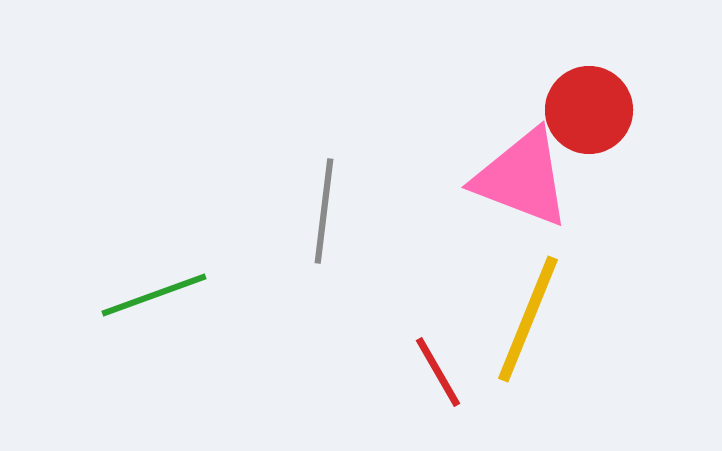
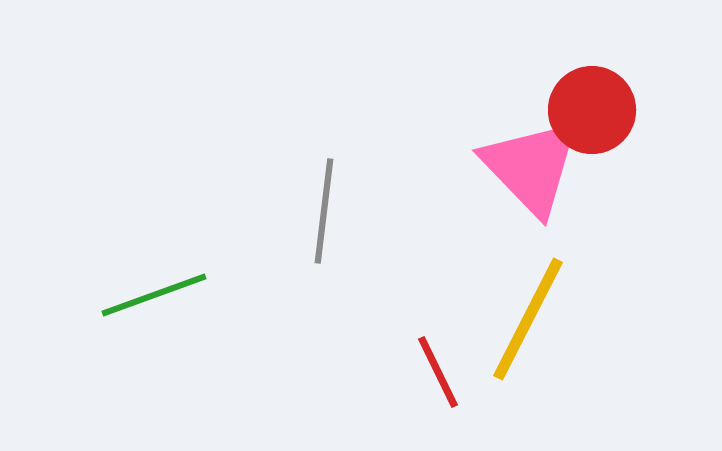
red circle: moved 3 px right
pink triangle: moved 9 px right, 11 px up; rotated 25 degrees clockwise
yellow line: rotated 5 degrees clockwise
red line: rotated 4 degrees clockwise
